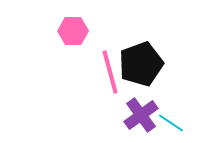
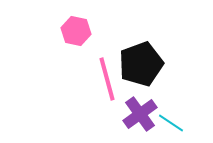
pink hexagon: moved 3 px right; rotated 12 degrees clockwise
pink line: moved 3 px left, 7 px down
purple cross: moved 1 px left, 1 px up
